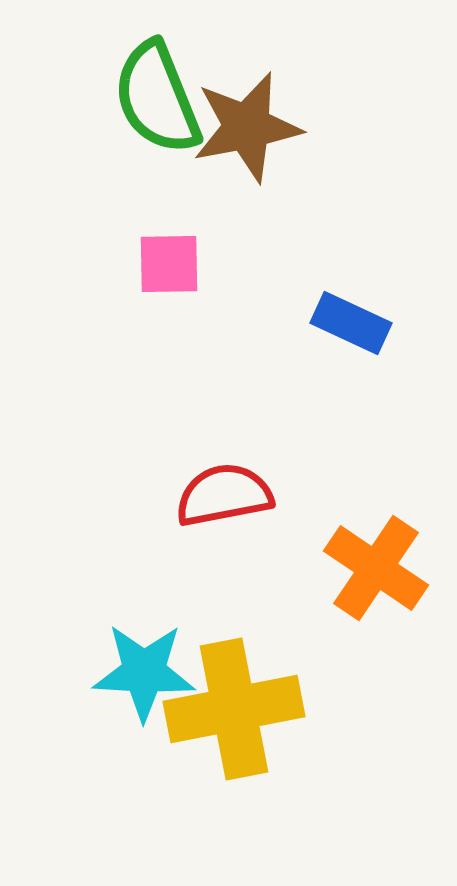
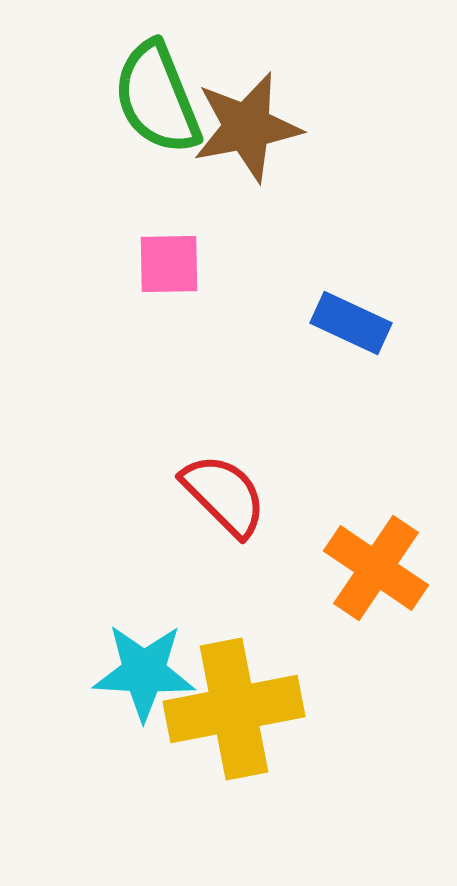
red semicircle: rotated 56 degrees clockwise
